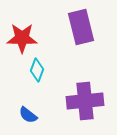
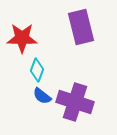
purple cross: moved 10 px left, 1 px down; rotated 24 degrees clockwise
blue semicircle: moved 14 px right, 19 px up
